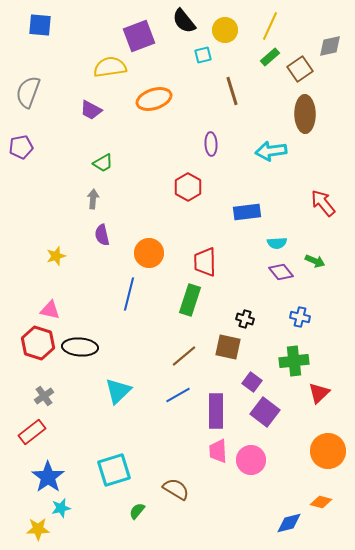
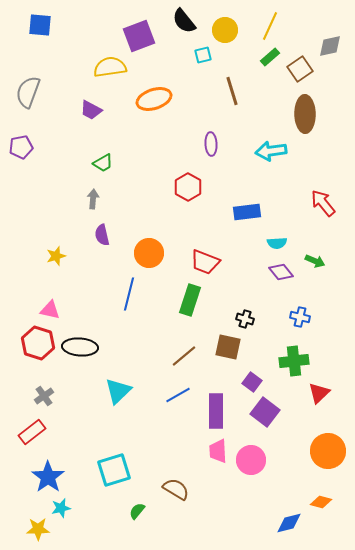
red trapezoid at (205, 262): rotated 68 degrees counterclockwise
